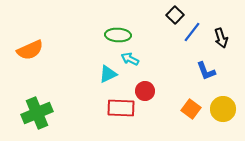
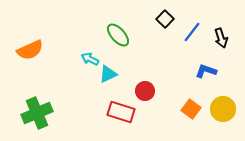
black square: moved 10 px left, 4 px down
green ellipse: rotated 45 degrees clockwise
cyan arrow: moved 40 px left
blue L-shape: rotated 130 degrees clockwise
red rectangle: moved 4 px down; rotated 16 degrees clockwise
